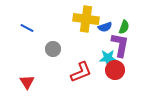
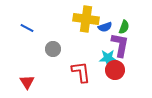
red L-shape: rotated 75 degrees counterclockwise
